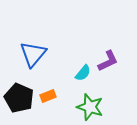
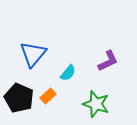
cyan semicircle: moved 15 px left
orange rectangle: rotated 21 degrees counterclockwise
green star: moved 6 px right, 3 px up
